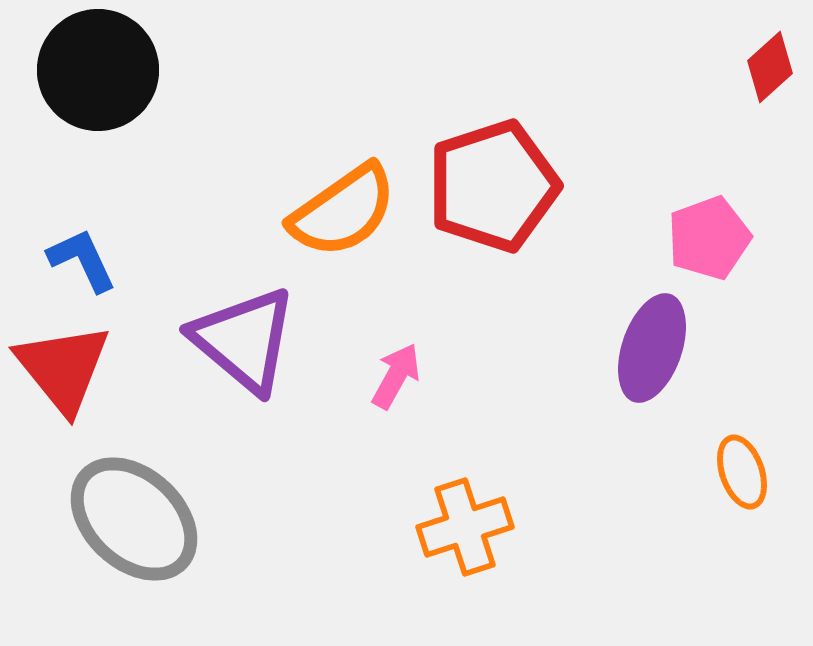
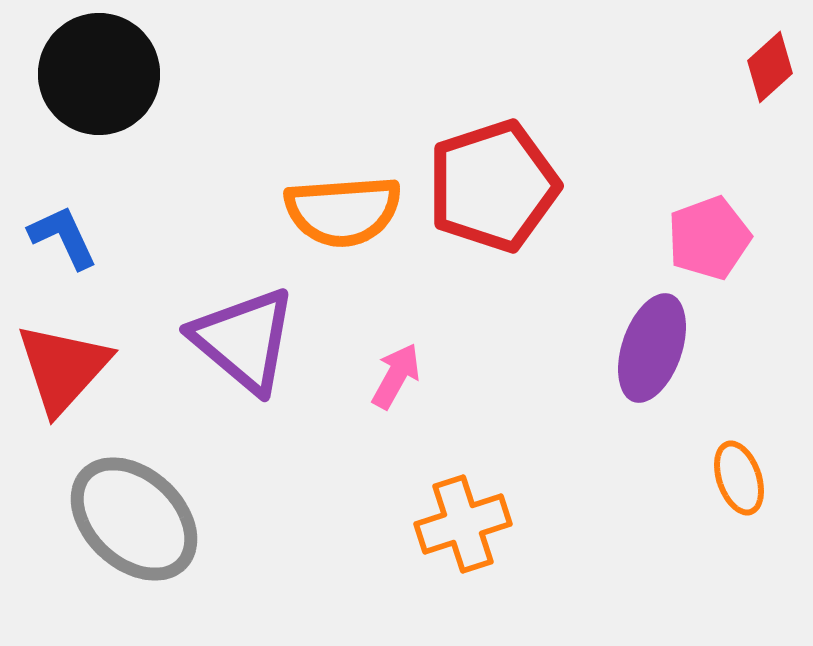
black circle: moved 1 px right, 4 px down
orange semicircle: rotated 31 degrees clockwise
blue L-shape: moved 19 px left, 23 px up
red triangle: rotated 21 degrees clockwise
orange ellipse: moved 3 px left, 6 px down
orange cross: moved 2 px left, 3 px up
